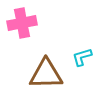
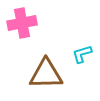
cyan L-shape: moved 3 px up
